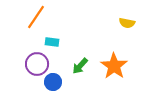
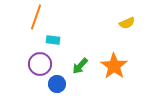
orange line: rotated 15 degrees counterclockwise
yellow semicircle: rotated 35 degrees counterclockwise
cyan rectangle: moved 1 px right, 2 px up
purple circle: moved 3 px right
blue circle: moved 4 px right, 2 px down
